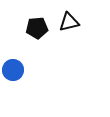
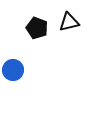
black pentagon: rotated 25 degrees clockwise
